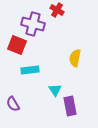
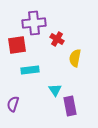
red cross: moved 29 px down
purple cross: moved 1 px right, 1 px up; rotated 20 degrees counterclockwise
red square: rotated 30 degrees counterclockwise
purple semicircle: rotated 49 degrees clockwise
